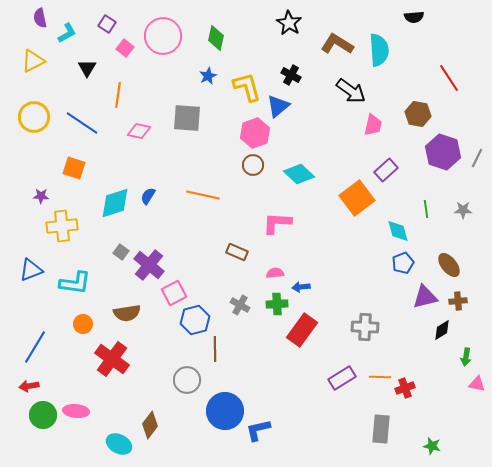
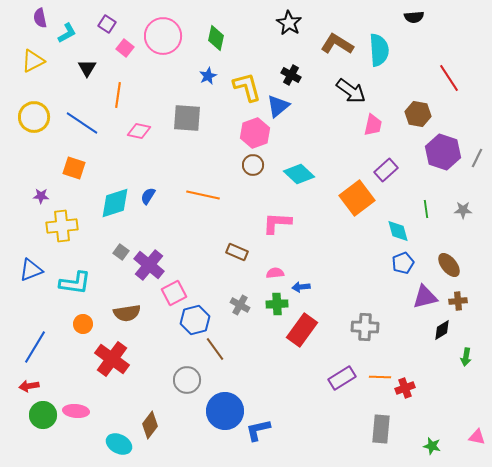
brown line at (215, 349): rotated 35 degrees counterclockwise
pink triangle at (477, 384): moved 53 px down
